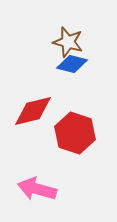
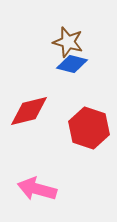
red diamond: moved 4 px left
red hexagon: moved 14 px right, 5 px up
